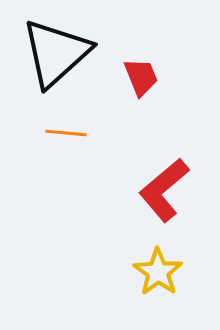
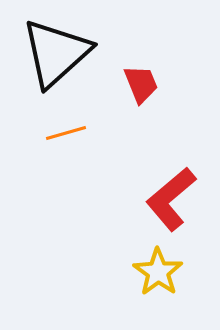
red trapezoid: moved 7 px down
orange line: rotated 21 degrees counterclockwise
red L-shape: moved 7 px right, 9 px down
